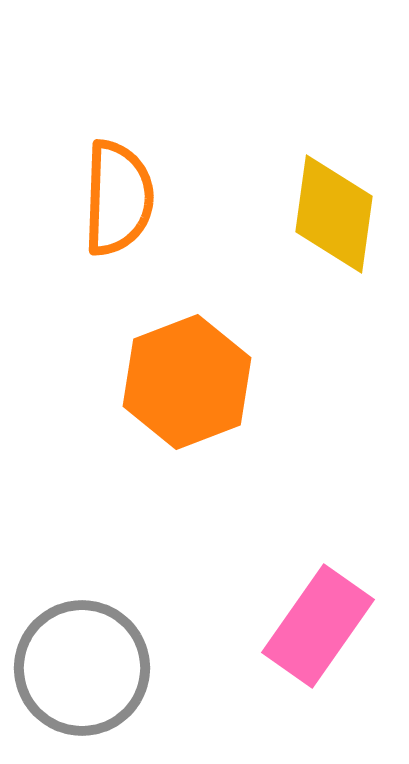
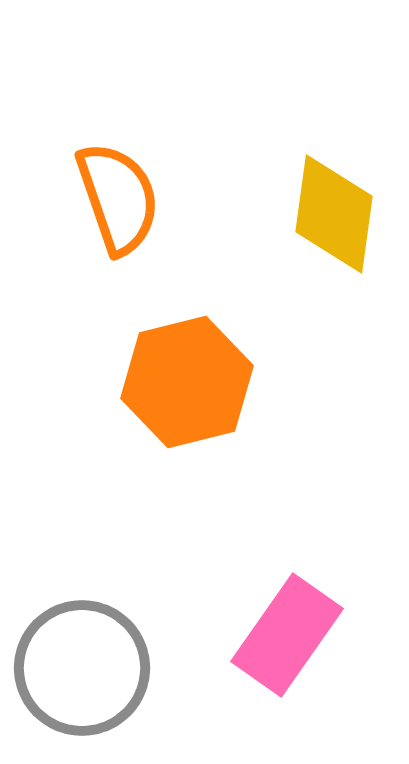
orange semicircle: rotated 21 degrees counterclockwise
orange hexagon: rotated 7 degrees clockwise
pink rectangle: moved 31 px left, 9 px down
